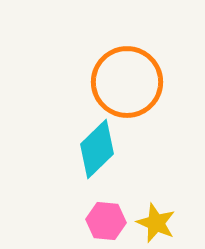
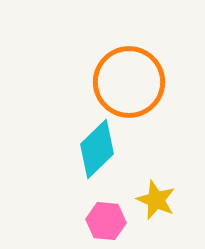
orange circle: moved 2 px right
yellow star: moved 23 px up
